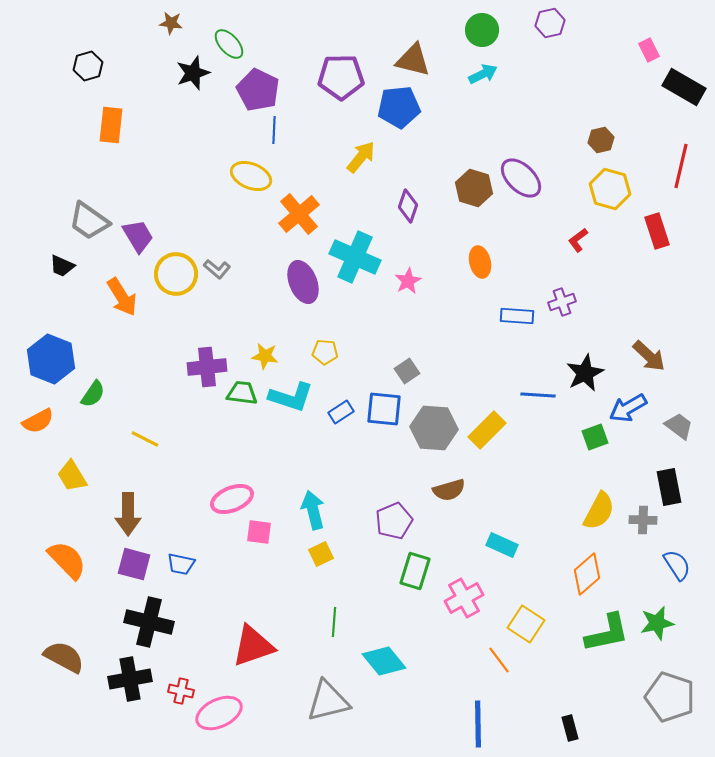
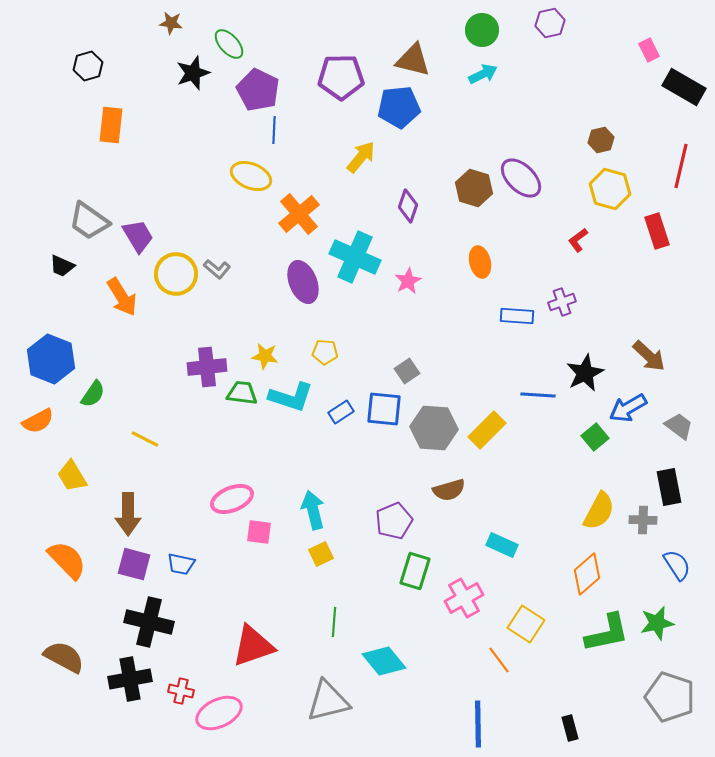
green square at (595, 437): rotated 20 degrees counterclockwise
